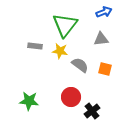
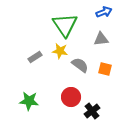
green triangle: rotated 12 degrees counterclockwise
gray rectangle: moved 11 px down; rotated 40 degrees counterclockwise
